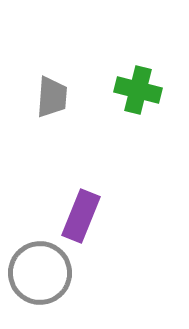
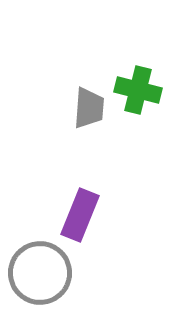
gray trapezoid: moved 37 px right, 11 px down
purple rectangle: moved 1 px left, 1 px up
